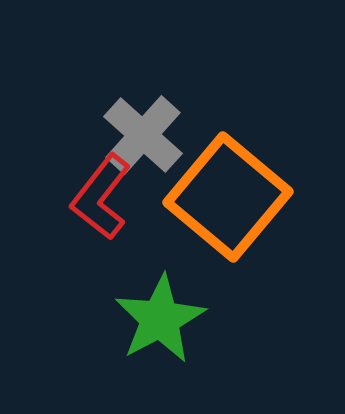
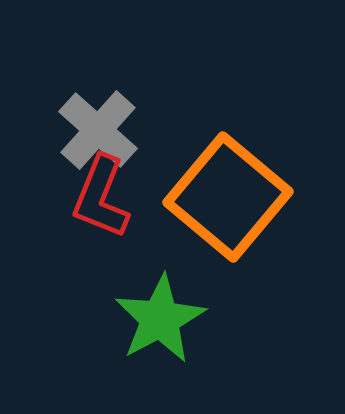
gray cross: moved 45 px left, 5 px up
red L-shape: rotated 16 degrees counterclockwise
